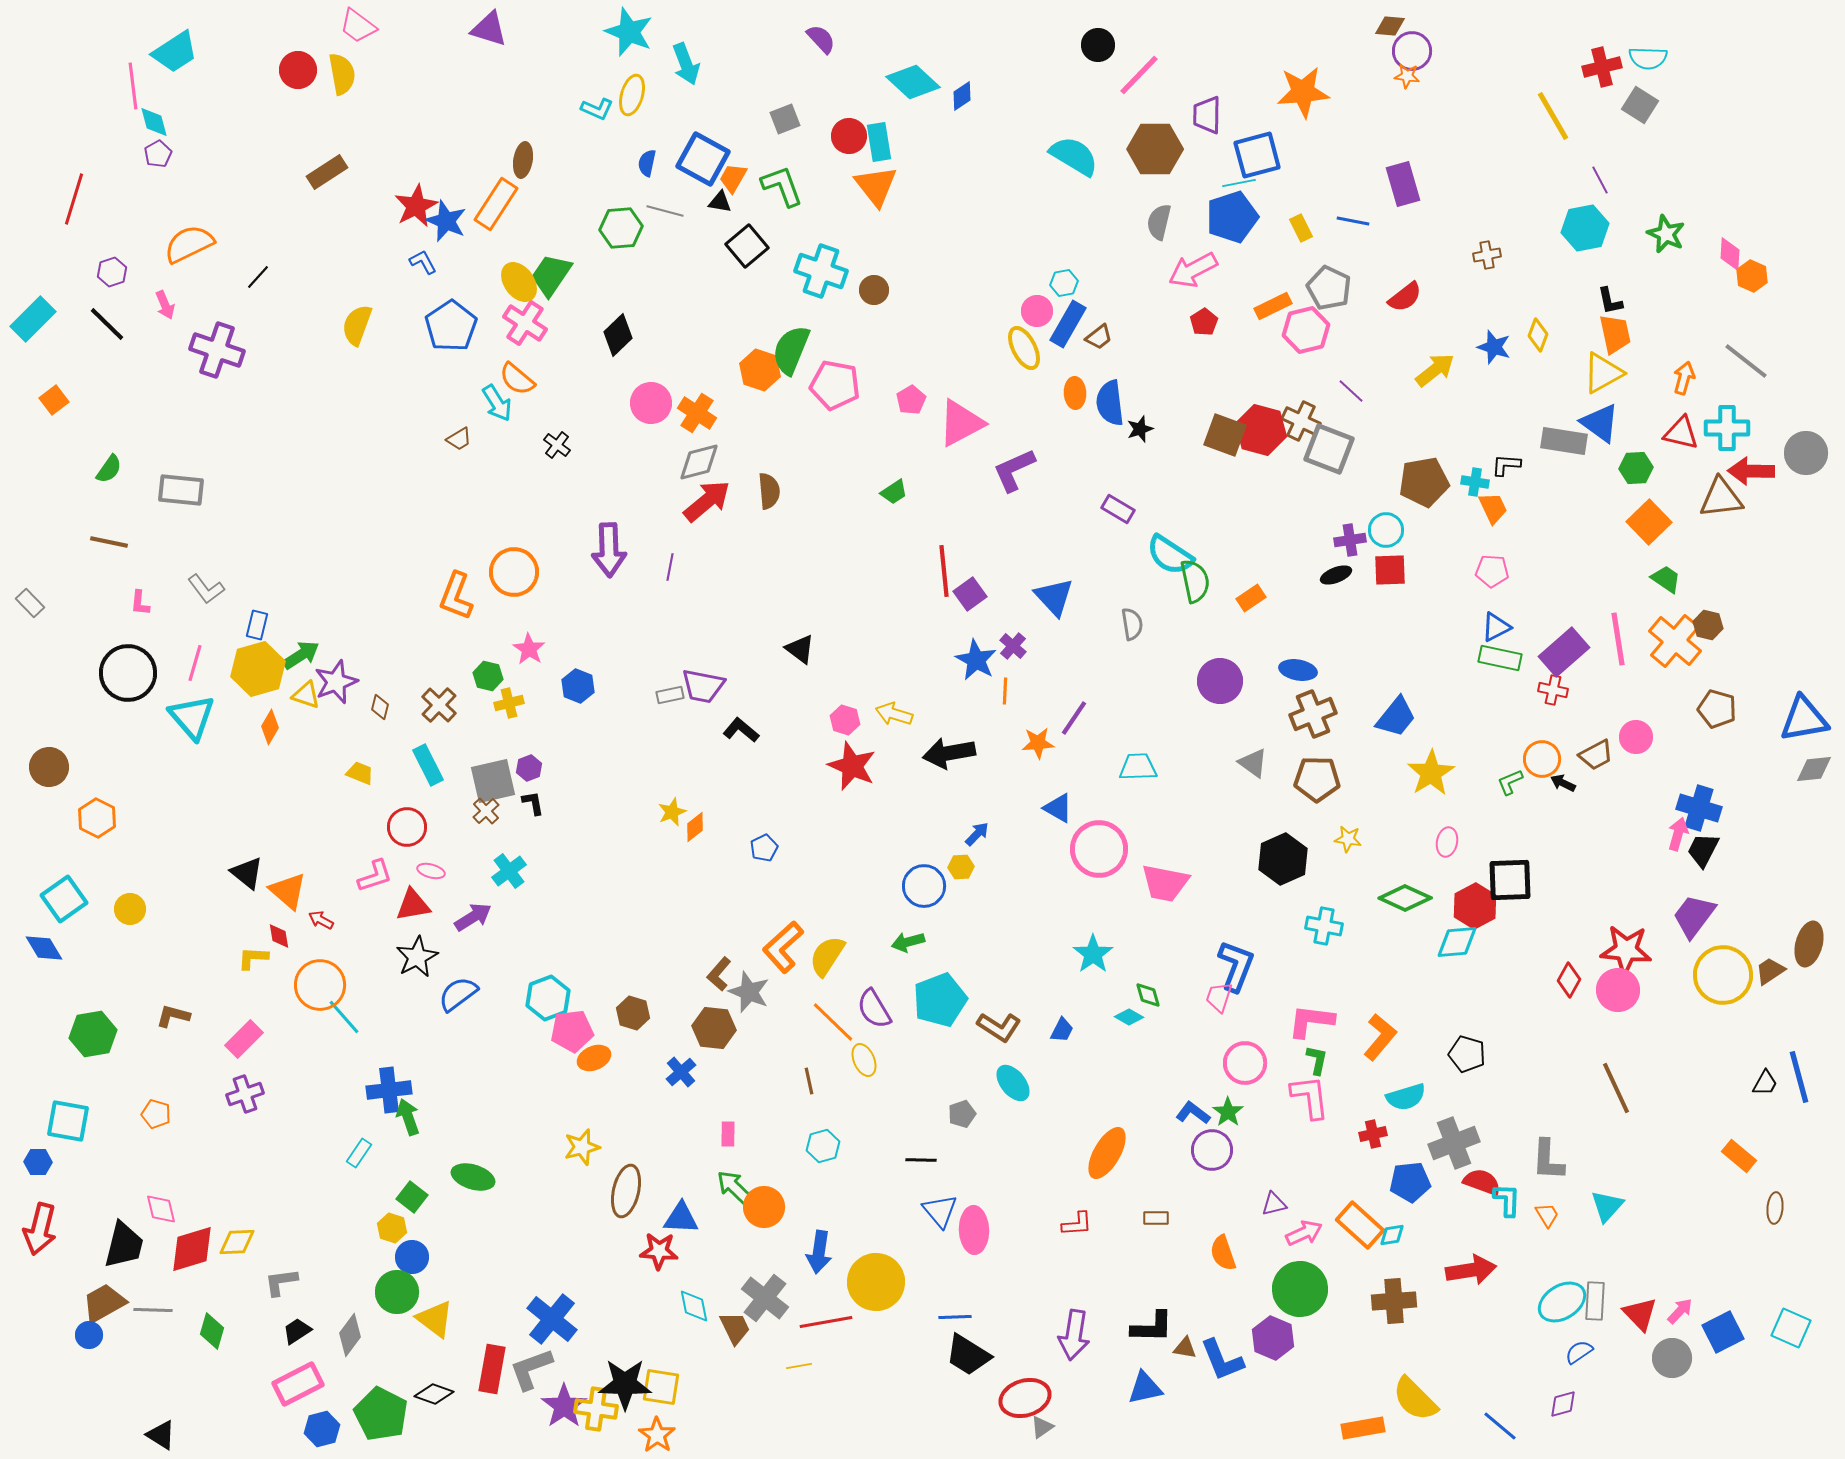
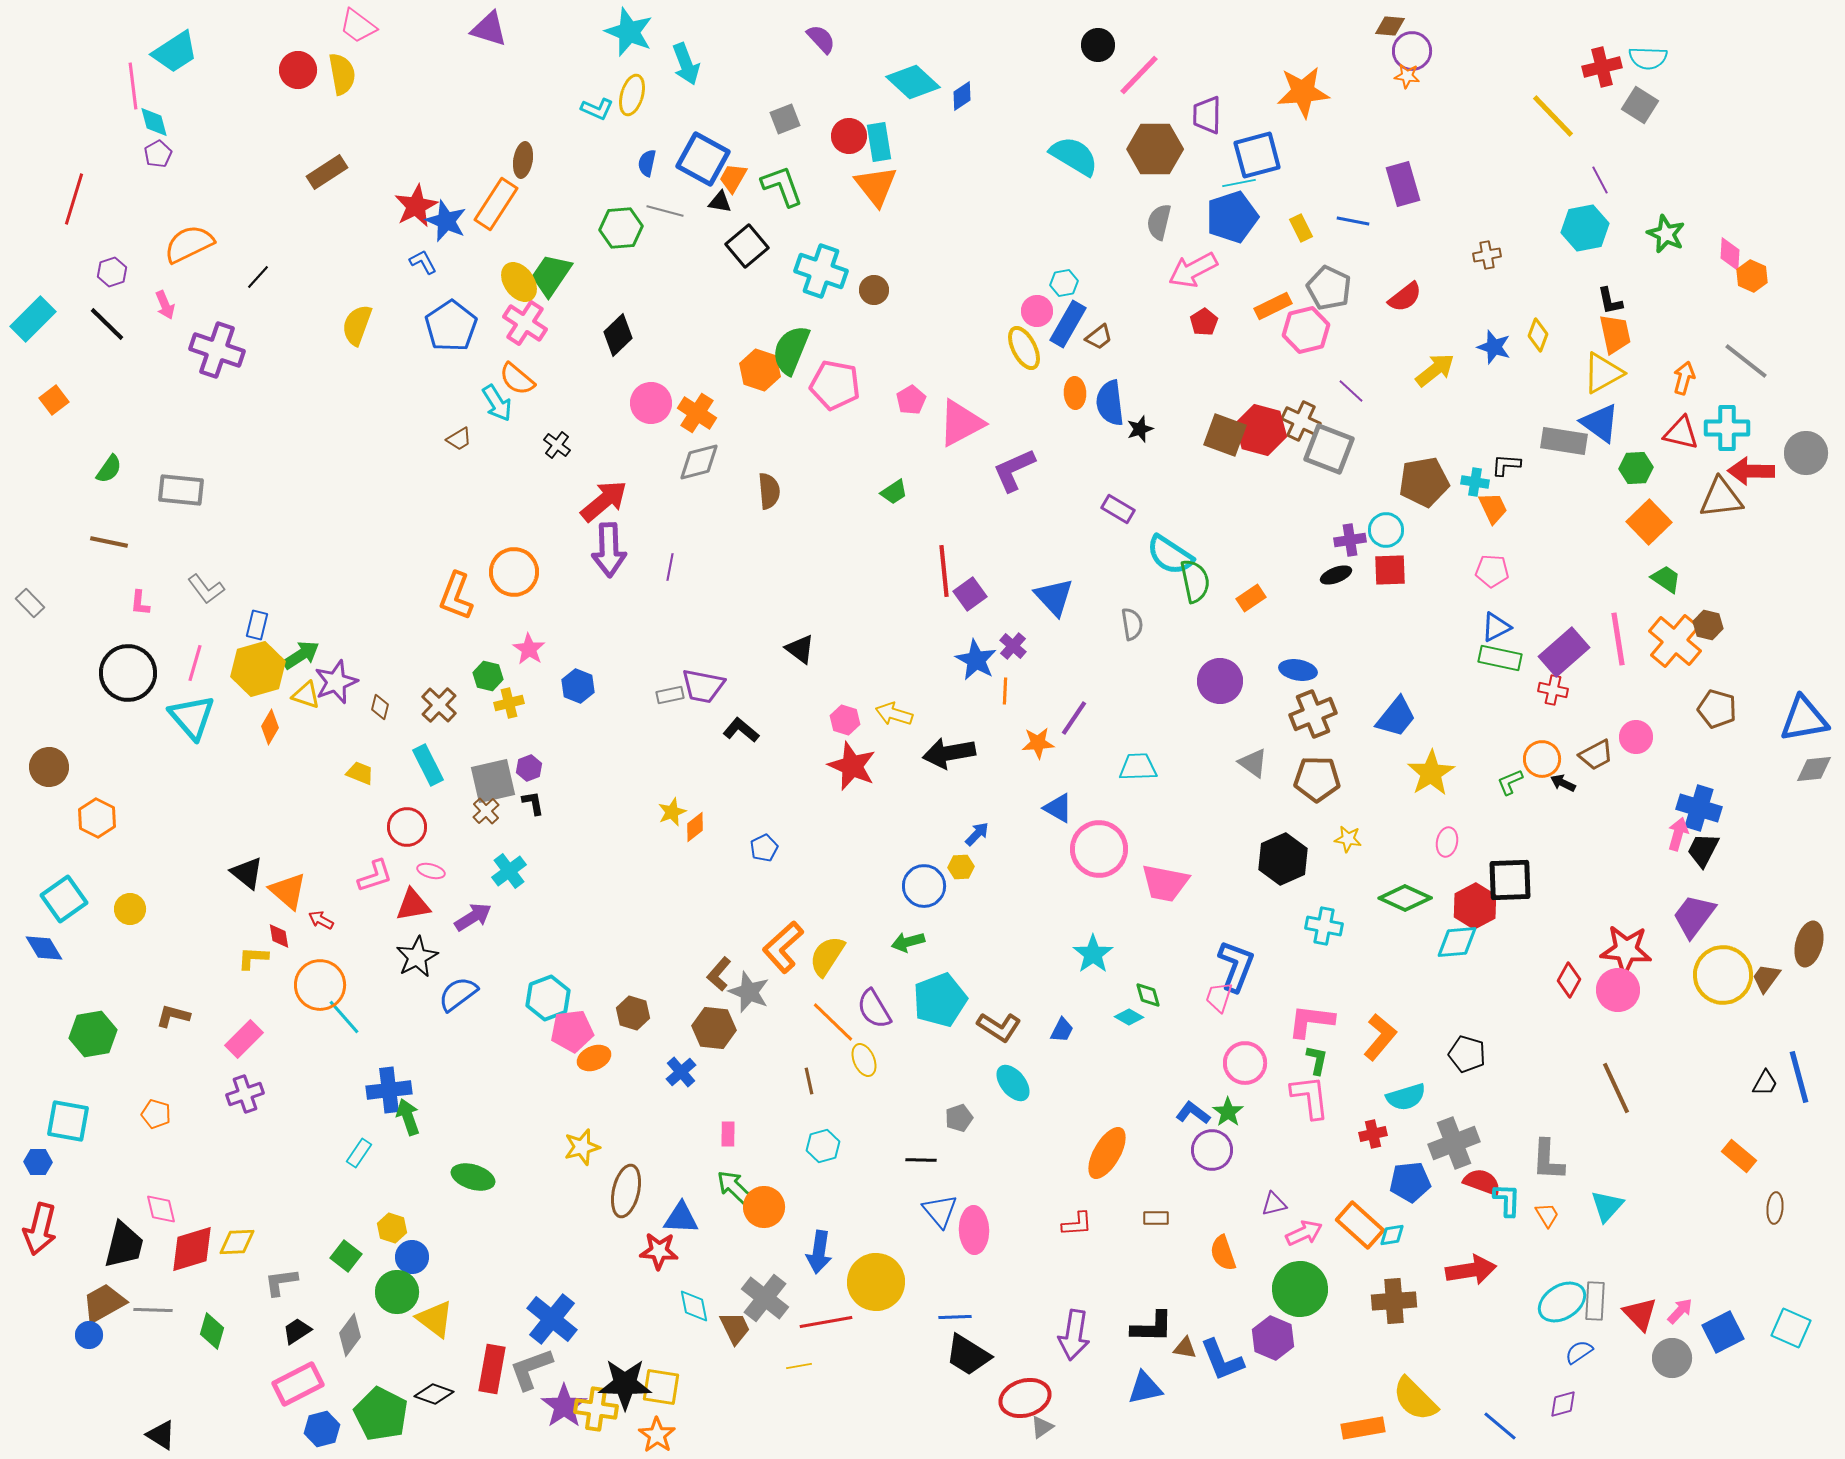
yellow line at (1553, 116): rotated 14 degrees counterclockwise
red arrow at (707, 501): moved 103 px left
brown trapezoid at (1770, 971): moved 4 px left, 7 px down; rotated 20 degrees counterclockwise
gray pentagon at (962, 1114): moved 3 px left, 4 px down
green square at (412, 1197): moved 66 px left, 59 px down
